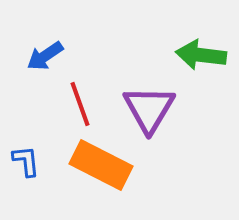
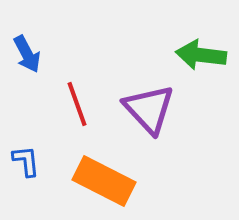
blue arrow: moved 18 px left, 2 px up; rotated 84 degrees counterclockwise
red line: moved 3 px left
purple triangle: rotated 14 degrees counterclockwise
orange rectangle: moved 3 px right, 16 px down
